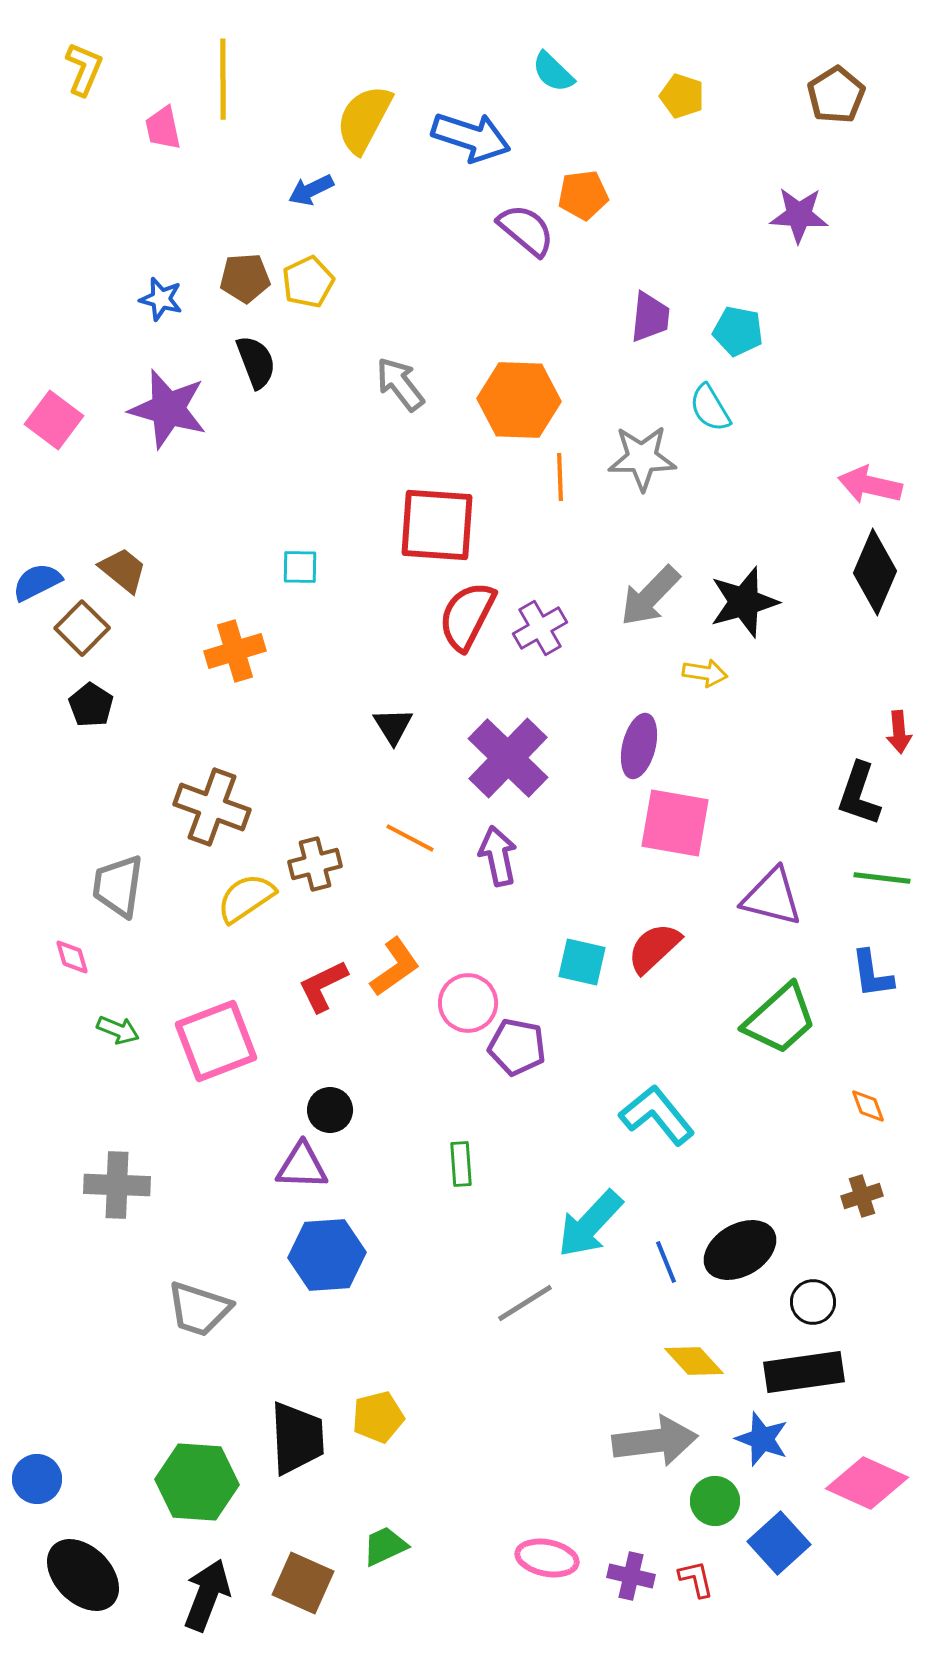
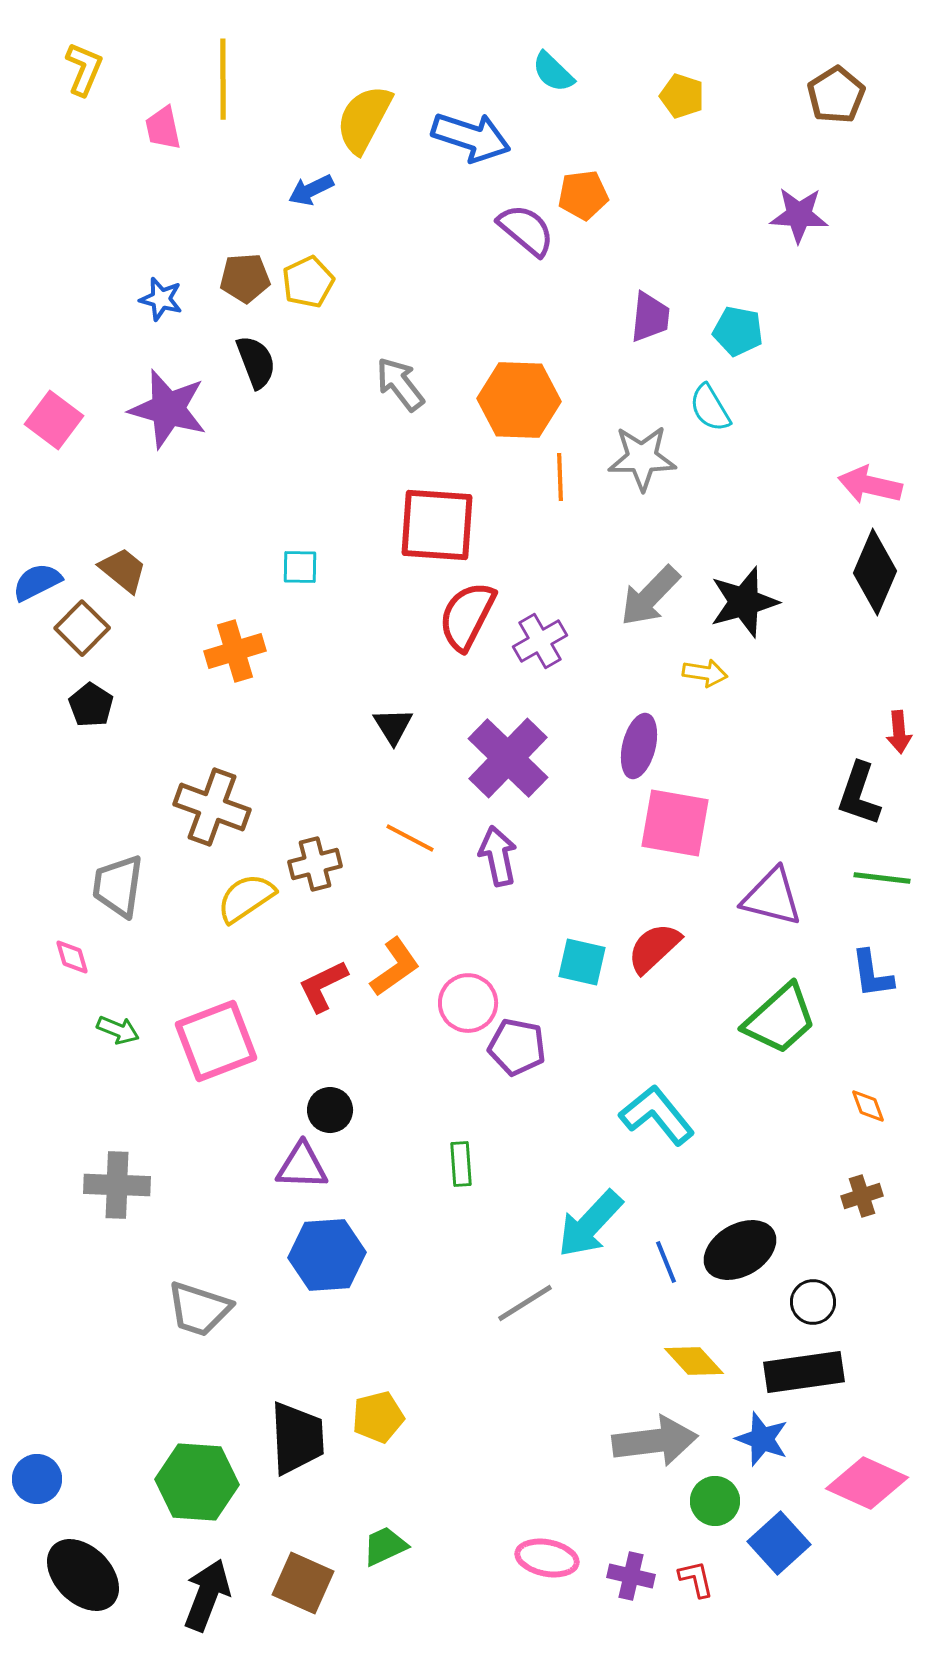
purple cross at (540, 628): moved 13 px down
